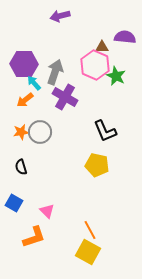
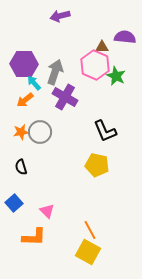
blue square: rotated 18 degrees clockwise
orange L-shape: rotated 20 degrees clockwise
